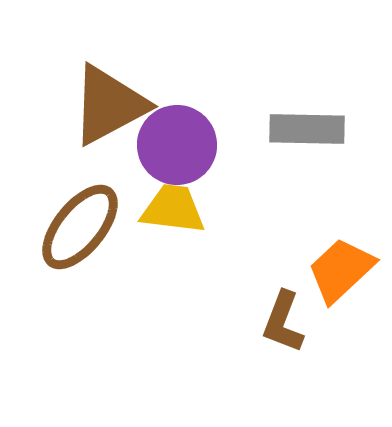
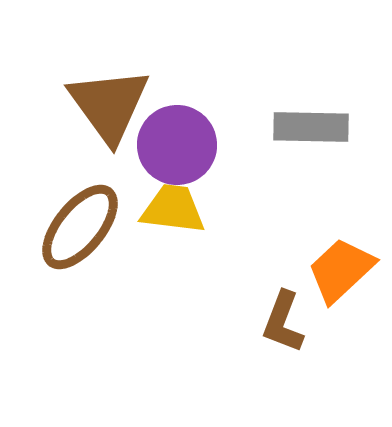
brown triangle: rotated 38 degrees counterclockwise
gray rectangle: moved 4 px right, 2 px up
